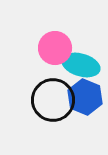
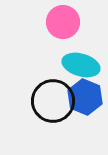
pink circle: moved 8 px right, 26 px up
black circle: moved 1 px down
